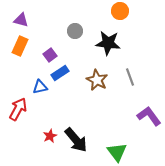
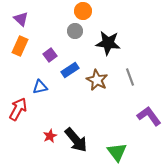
orange circle: moved 37 px left
purple triangle: moved 1 px up; rotated 28 degrees clockwise
blue rectangle: moved 10 px right, 3 px up
